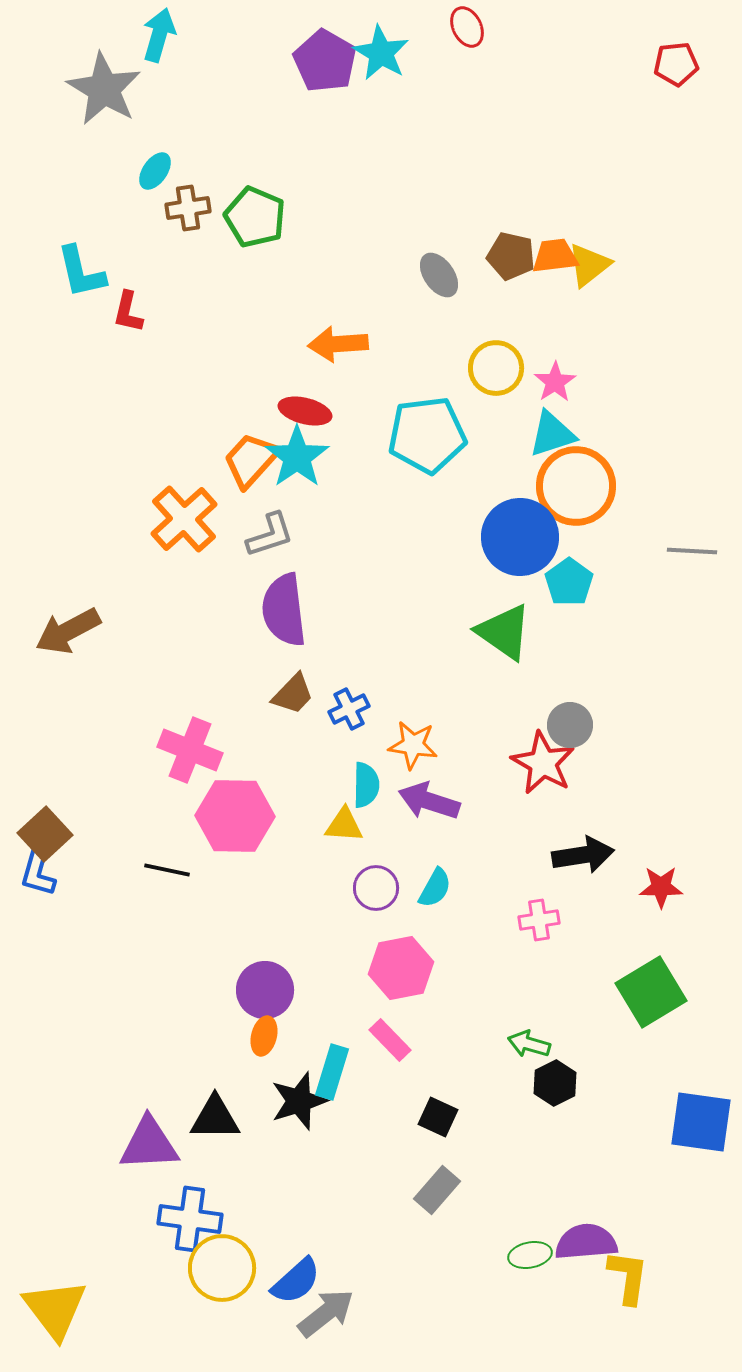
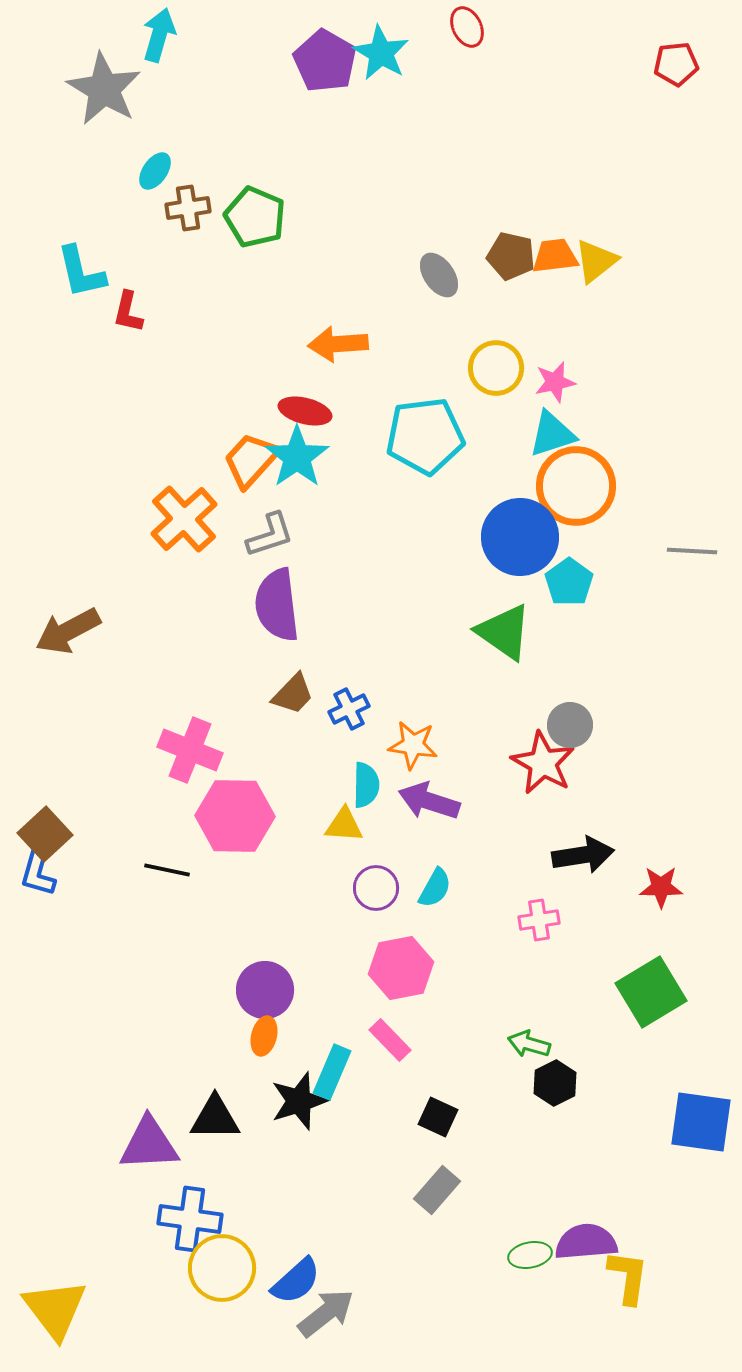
yellow triangle at (589, 265): moved 7 px right, 4 px up
pink star at (555, 382): rotated 21 degrees clockwise
cyan pentagon at (427, 435): moved 2 px left, 1 px down
purple semicircle at (284, 610): moved 7 px left, 5 px up
cyan rectangle at (332, 1072): rotated 6 degrees clockwise
